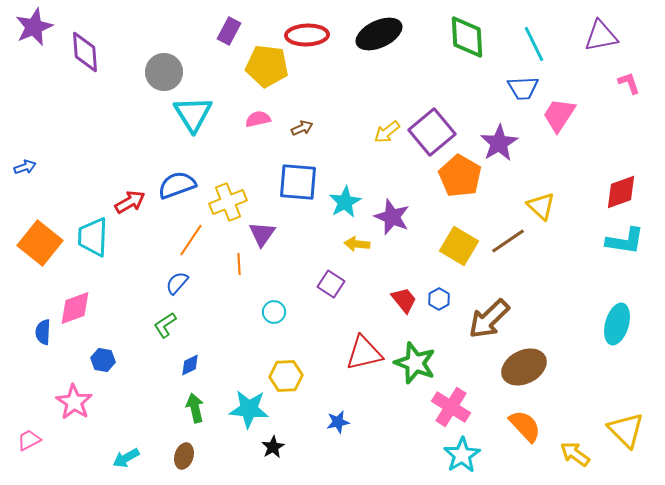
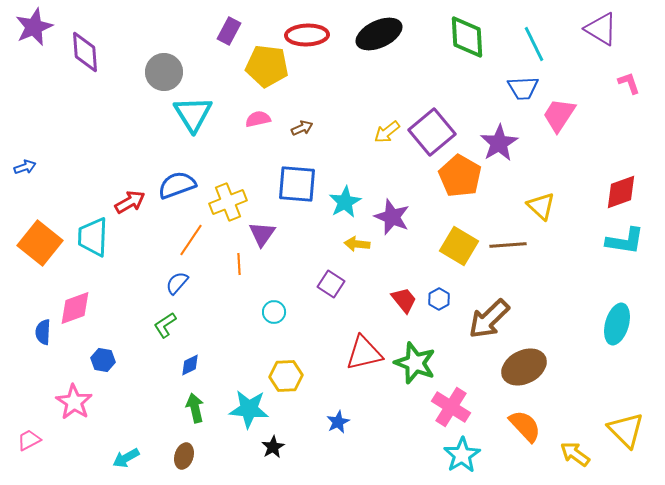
purple triangle at (601, 36): moved 7 px up; rotated 42 degrees clockwise
blue square at (298, 182): moved 1 px left, 2 px down
brown line at (508, 241): moved 4 px down; rotated 30 degrees clockwise
blue star at (338, 422): rotated 15 degrees counterclockwise
